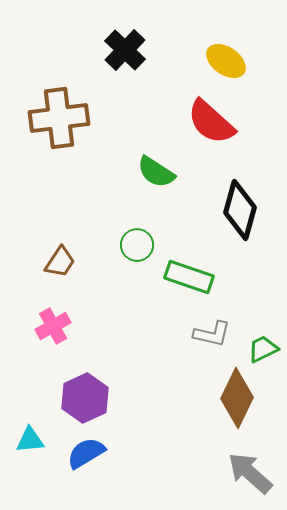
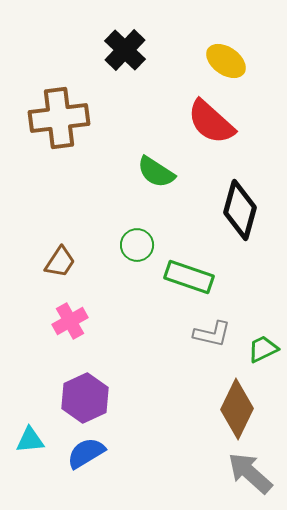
pink cross: moved 17 px right, 5 px up
brown diamond: moved 11 px down
